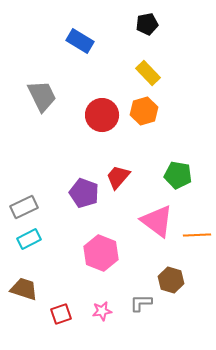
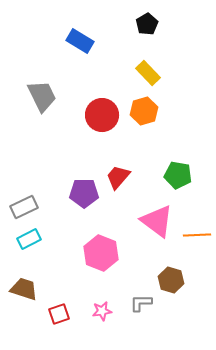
black pentagon: rotated 20 degrees counterclockwise
purple pentagon: rotated 20 degrees counterclockwise
red square: moved 2 px left
